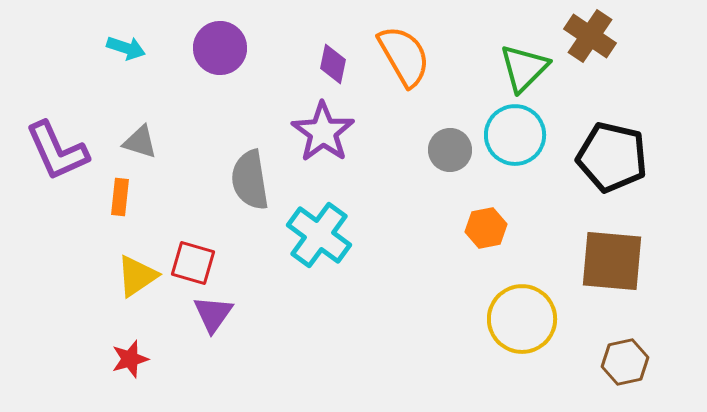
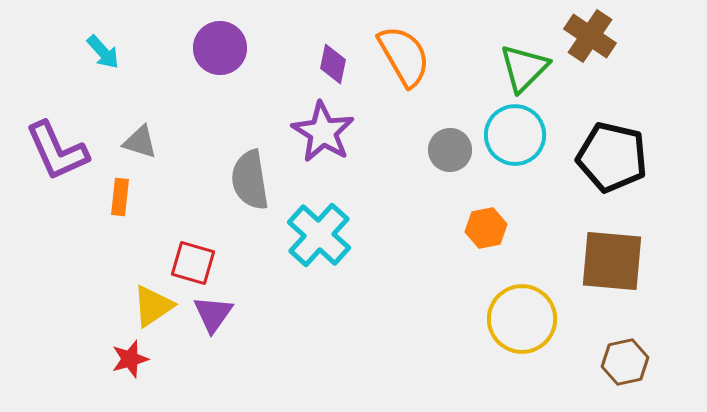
cyan arrow: moved 23 px left, 4 px down; rotated 30 degrees clockwise
purple star: rotated 4 degrees counterclockwise
cyan cross: rotated 6 degrees clockwise
yellow triangle: moved 16 px right, 30 px down
